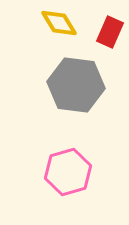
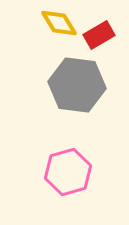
red rectangle: moved 11 px left, 3 px down; rotated 36 degrees clockwise
gray hexagon: moved 1 px right
